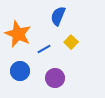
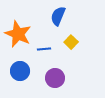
blue line: rotated 24 degrees clockwise
